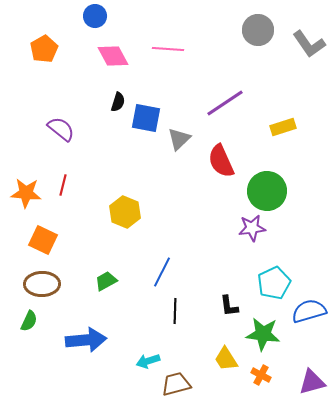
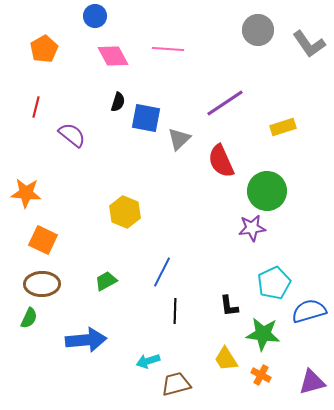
purple semicircle: moved 11 px right, 6 px down
red line: moved 27 px left, 78 px up
green semicircle: moved 3 px up
